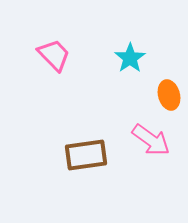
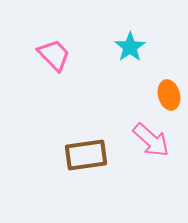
cyan star: moved 11 px up
pink arrow: rotated 6 degrees clockwise
